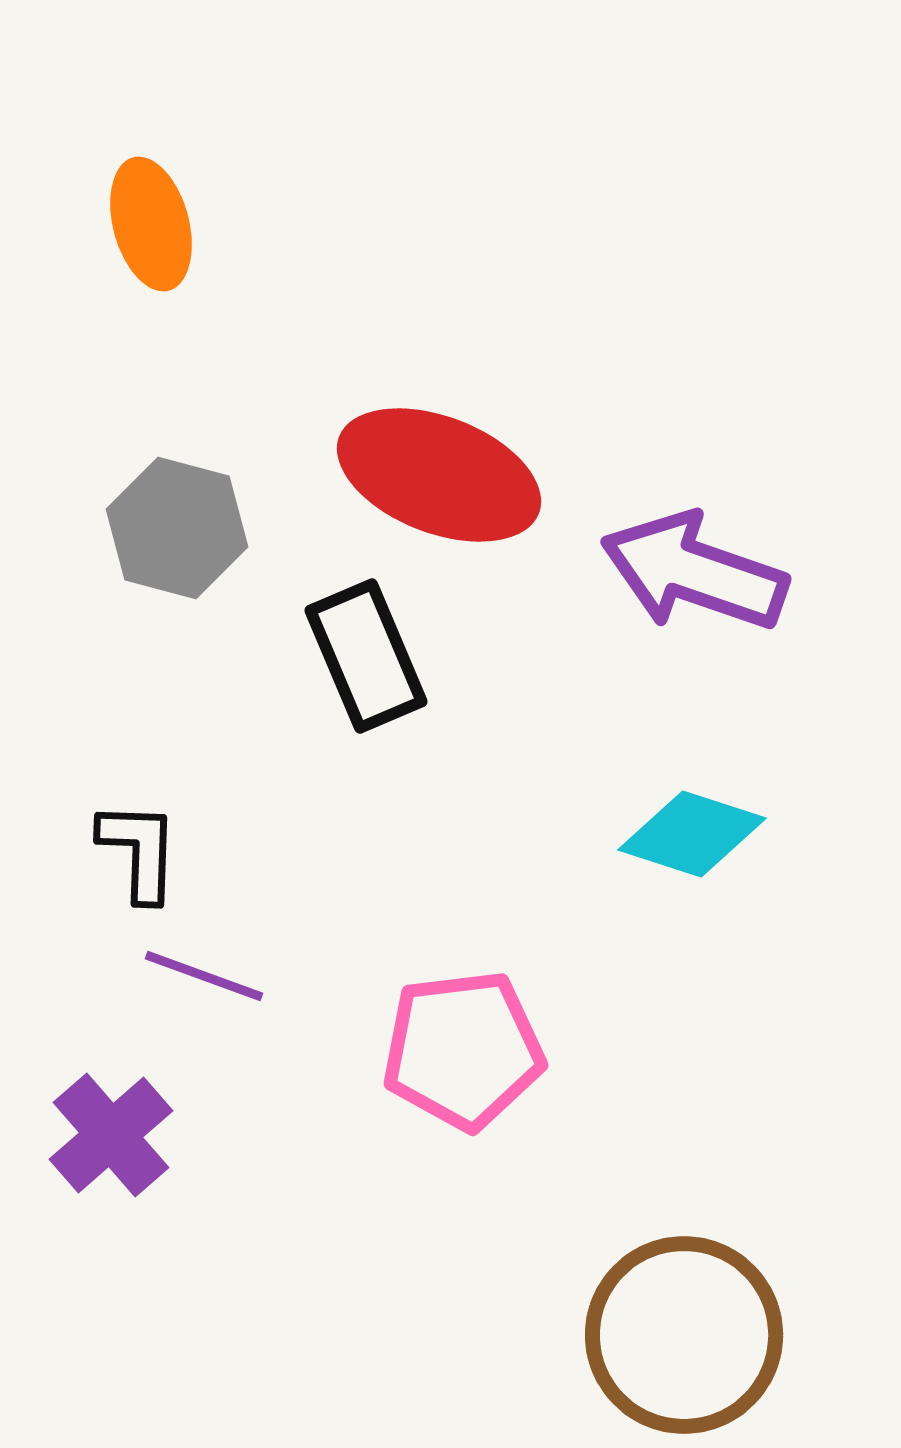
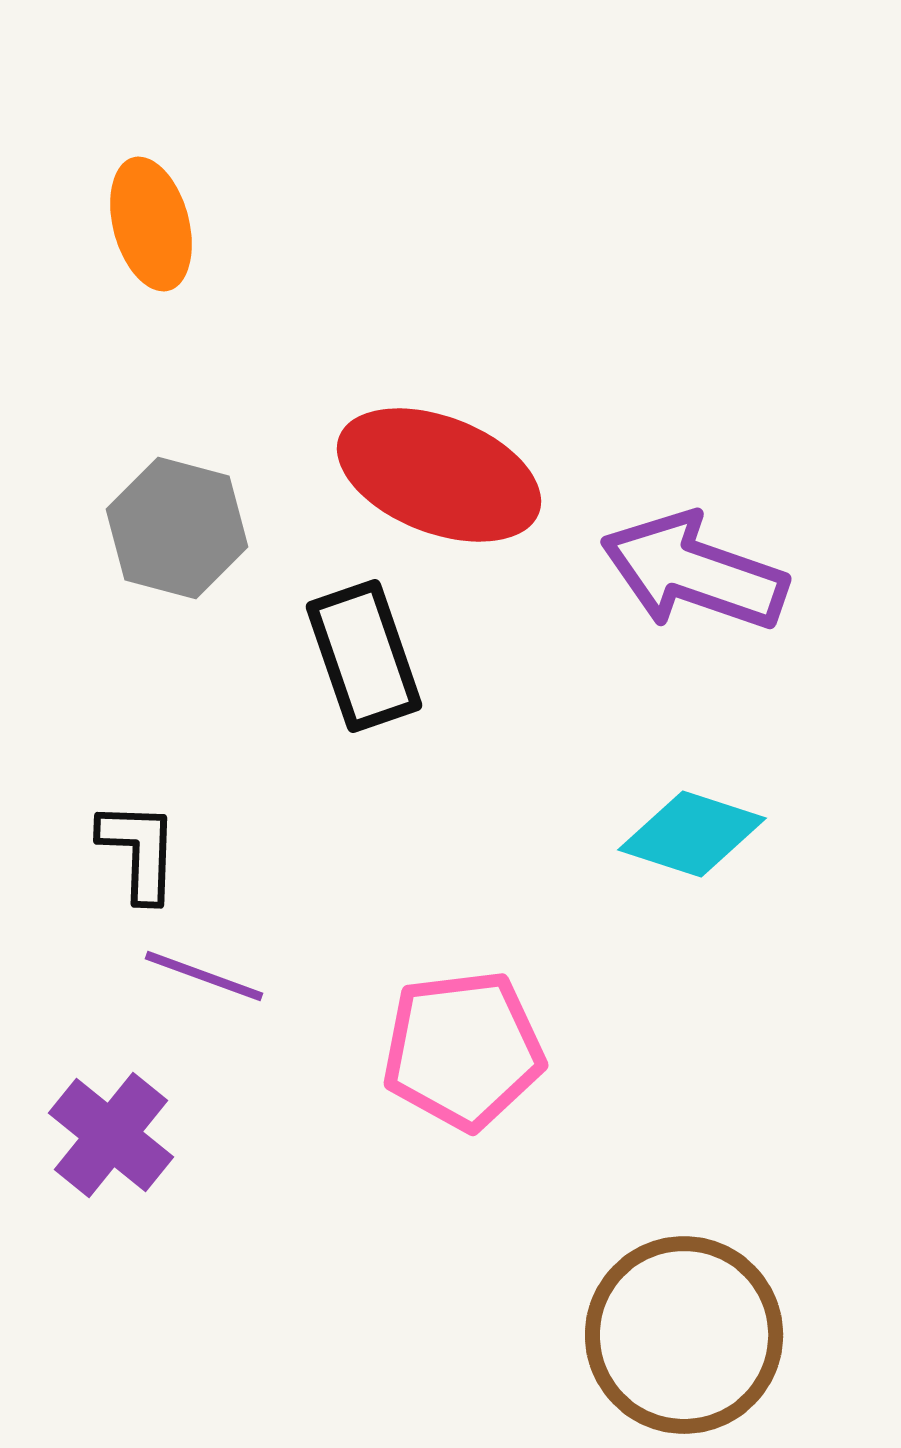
black rectangle: moved 2 px left; rotated 4 degrees clockwise
purple cross: rotated 10 degrees counterclockwise
